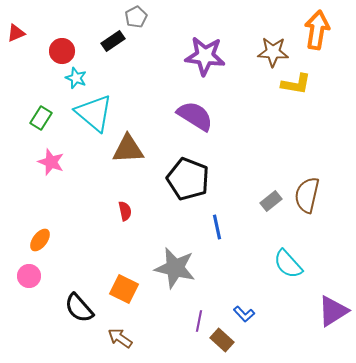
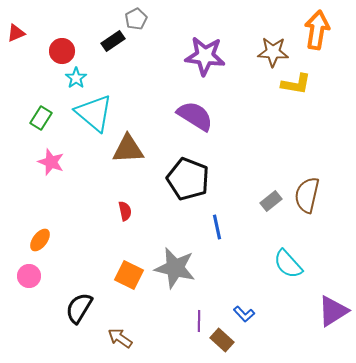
gray pentagon: moved 2 px down
cyan star: rotated 15 degrees clockwise
orange square: moved 5 px right, 14 px up
black semicircle: rotated 72 degrees clockwise
purple line: rotated 10 degrees counterclockwise
